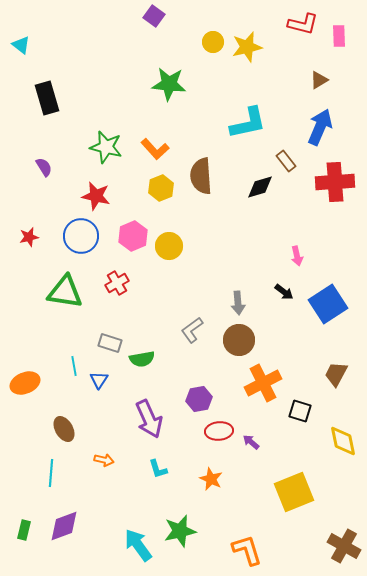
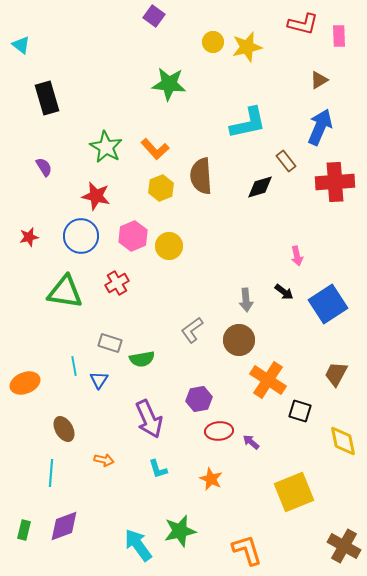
green star at (106, 147): rotated 16 degrees clockwise
gray arrow at (238, 303): moved 8 px right, 3 px up
orange cross at (263, 383): moved 5 px right, 3 px up; rotated 30 degrees counterclockwise
